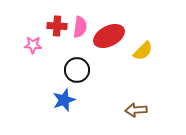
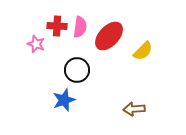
red ellipse: rotated 20 degrees counterclockwise
pink star: moved 3 px right, 1 px up; rotated 18 degrees clockwise
brown arrow: moved 2 px left, 1 px up
